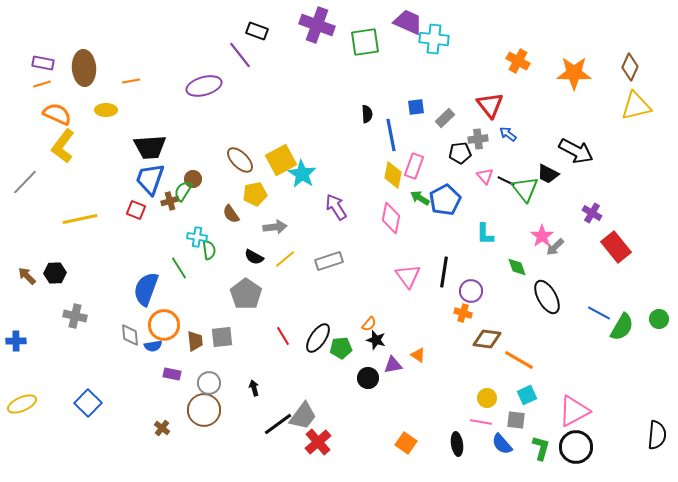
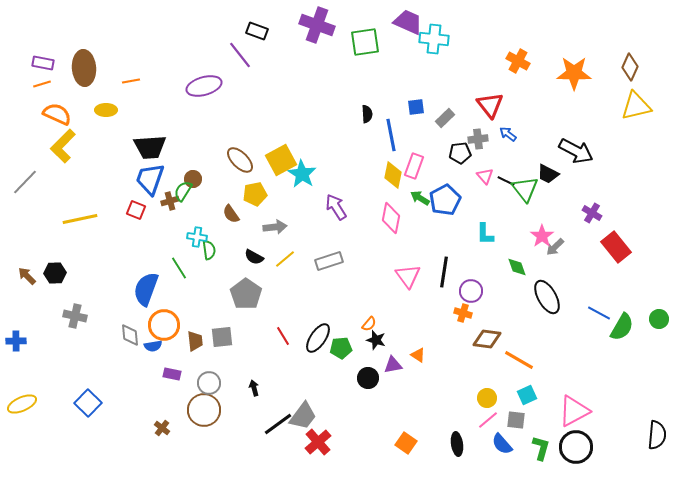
yellow L-shape at (63, 146): rotated 8 degrees clockwise
pink line at (481, 422): moved 7 px right, 2 px up; rotated 50 degrees counterclockwise
